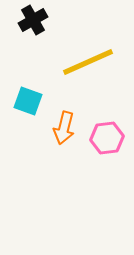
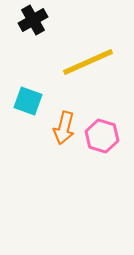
pink hexagon: moved 5 px left, 2 px up; rotated 24 degrees clockwise
